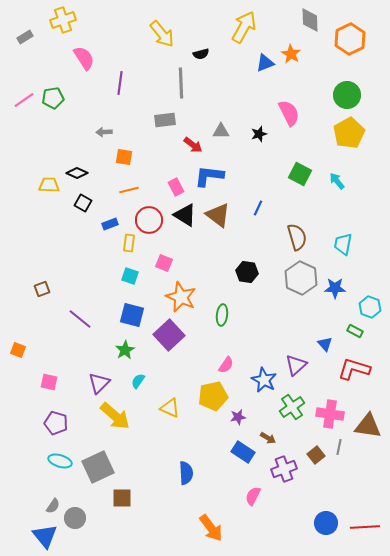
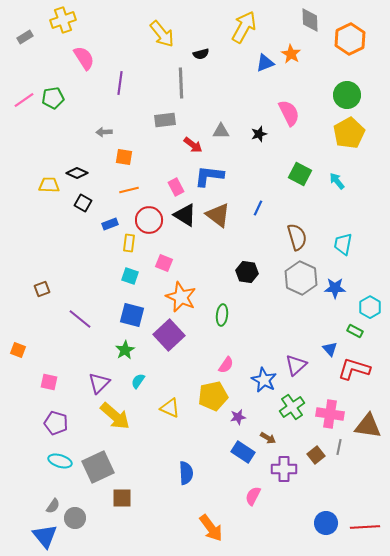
cyan hexagon at (370, 307): rotated 10 degrees clockwise
blue triangle at (325, 344): moved 5 px right, 5 px down
purple cross at (284, 469): rotated 20 degrees clockwise
